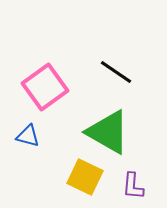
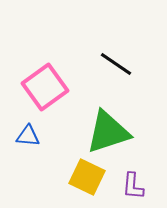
black line: moved 8 px up
green triangle: rotated 48 degrees counterclockwise
blue triangle: rotated 10 degrees counterclockwise
yellow square: moved 2 px right
